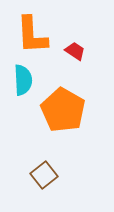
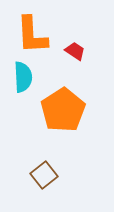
cyan semicircle: moved 3 px up
orange pentagon: rotated 9 degrees clockwise
